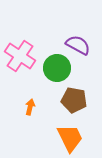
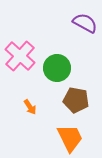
purple semicircle: moved 7 px right, 22 px up
pink cross: rotated 8 degrees clockwise
brown pentagon: moved 2 px right
orange arrow: rotated 133 degrees clockwise
